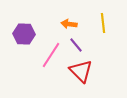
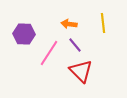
purple line: moved 1 px left
pink line: moved 2 px left, 2 px up
